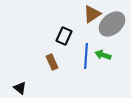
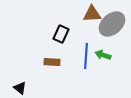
brown triangle: rotated 30 degrees clockwise
black rectangle: moved 3 px left, 2 px up
brown rectangle: rotated 63 degrees counterclockwise
